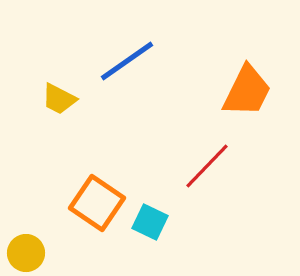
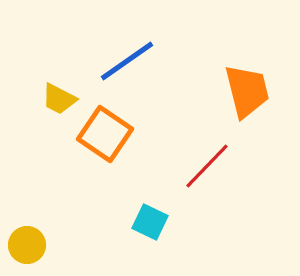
orange trapezoid: rotated 40 degrees counterclockwise
orange square: moved 8 px right, 69 px up
yellow circle: moved 1 px right, 8 px up
